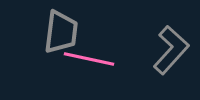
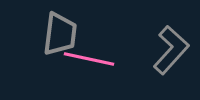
gray trapezoid: moved 1 px left, 2 px down
